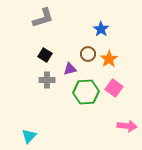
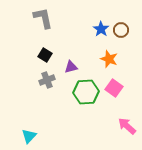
gray L-shape: rotated 85 degrees counterclockwise
brown circle: moved 33 px right, 24 px up
orange star: rotated 18 degrees counterclockwise
purple triangle: moved 1 px right, 2 px up
gray cross: rotated 21 degrees counterclockwise
pink arrow: rotated 144 degrees counterclockwise
